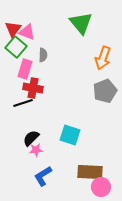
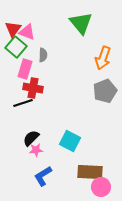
cyan square: moved 6 px down; rotated 10 degrees clockwise
